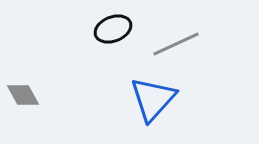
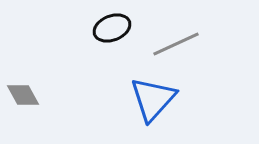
black ellipse: moved 1 px left, 1 px up
